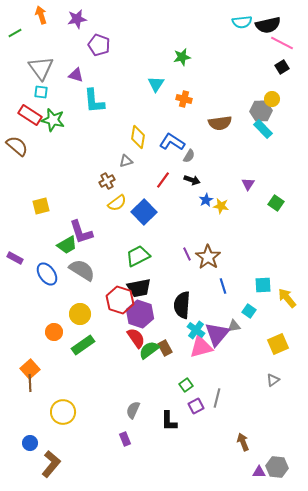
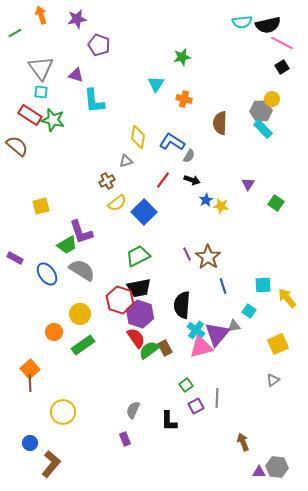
brown semicircle at (220, 123): rotated 100 degrees clockwise
gray line at (217, 398): rotated 12 degrees counterclockwise
